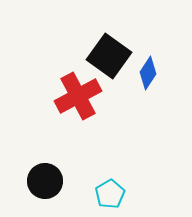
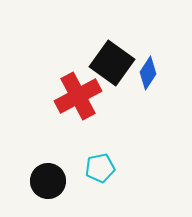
black square: moved 3 px right, 7 px down
black circle: moved 3 px right
cyan pentagon: moved 10 px left, 26 px up; rotated 20 degrees clockwise
